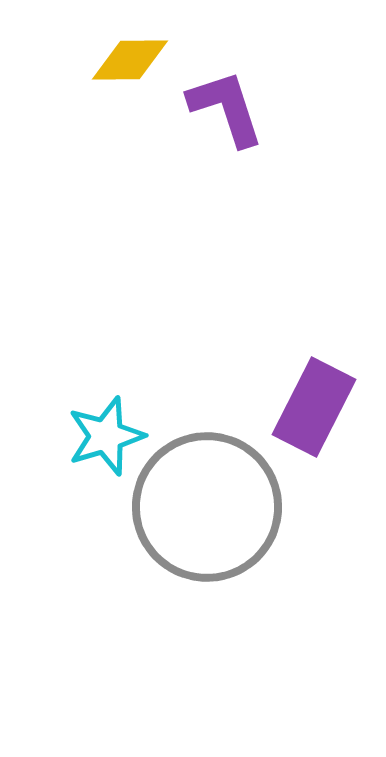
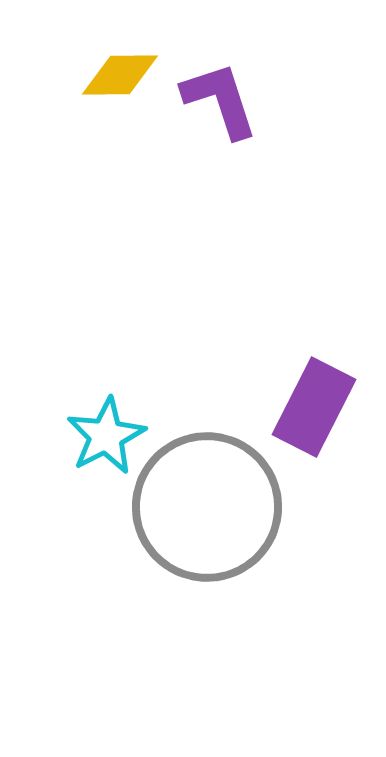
yellow diamond: moved 10 px left, 15 px down
purple L-shape: moved 6 px left, 8 px up
cyan star: rotated 10 degrees counterclockwise
